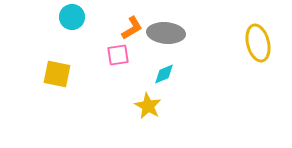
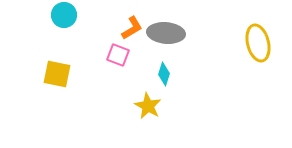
cyan circle: moved 8 px left, 2 px up
pink square: rotated 30 degrees clockwise
cyan diamond: rotated 50 degrees counterclockwise
